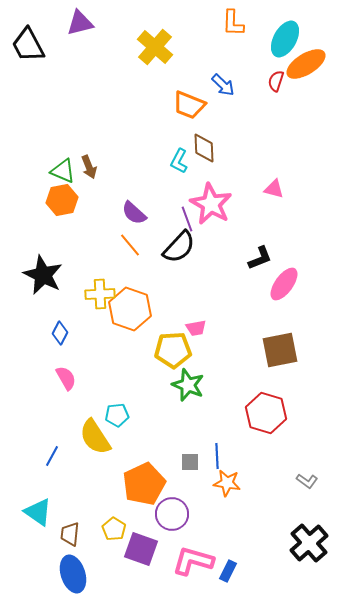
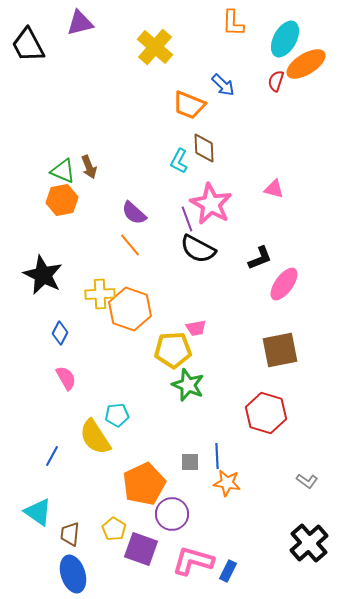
black semicircle at (179, 247): moved 19 px right, 2 px down; rotated 75 degrees clockwise
